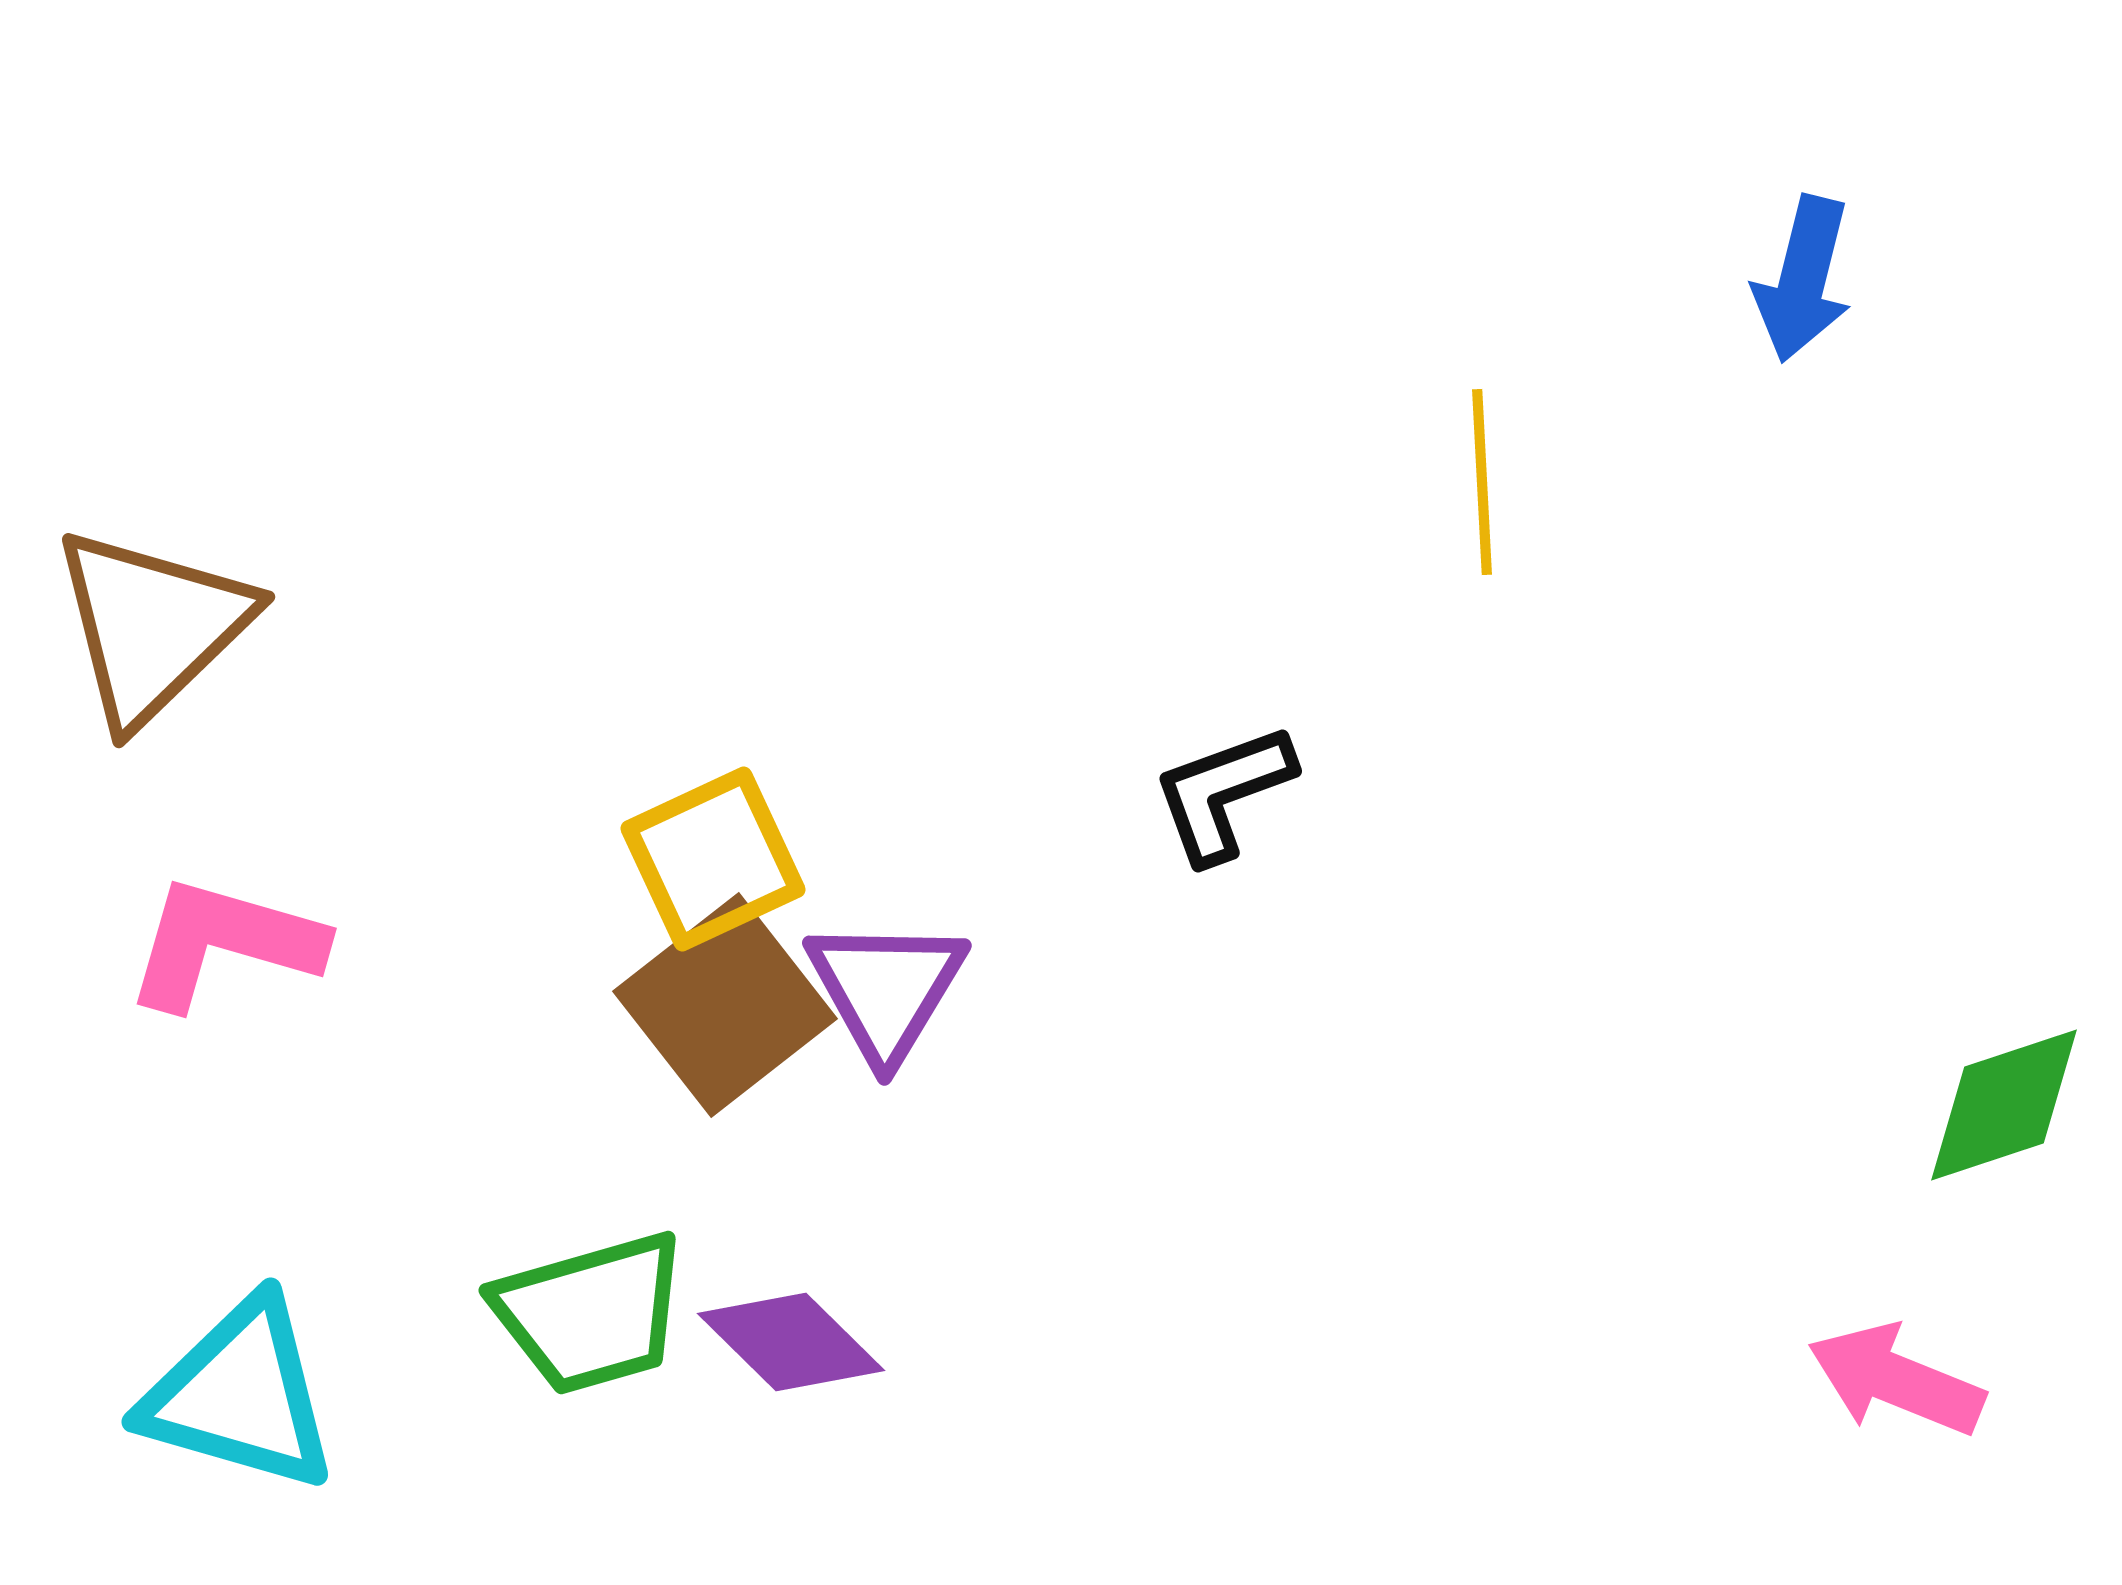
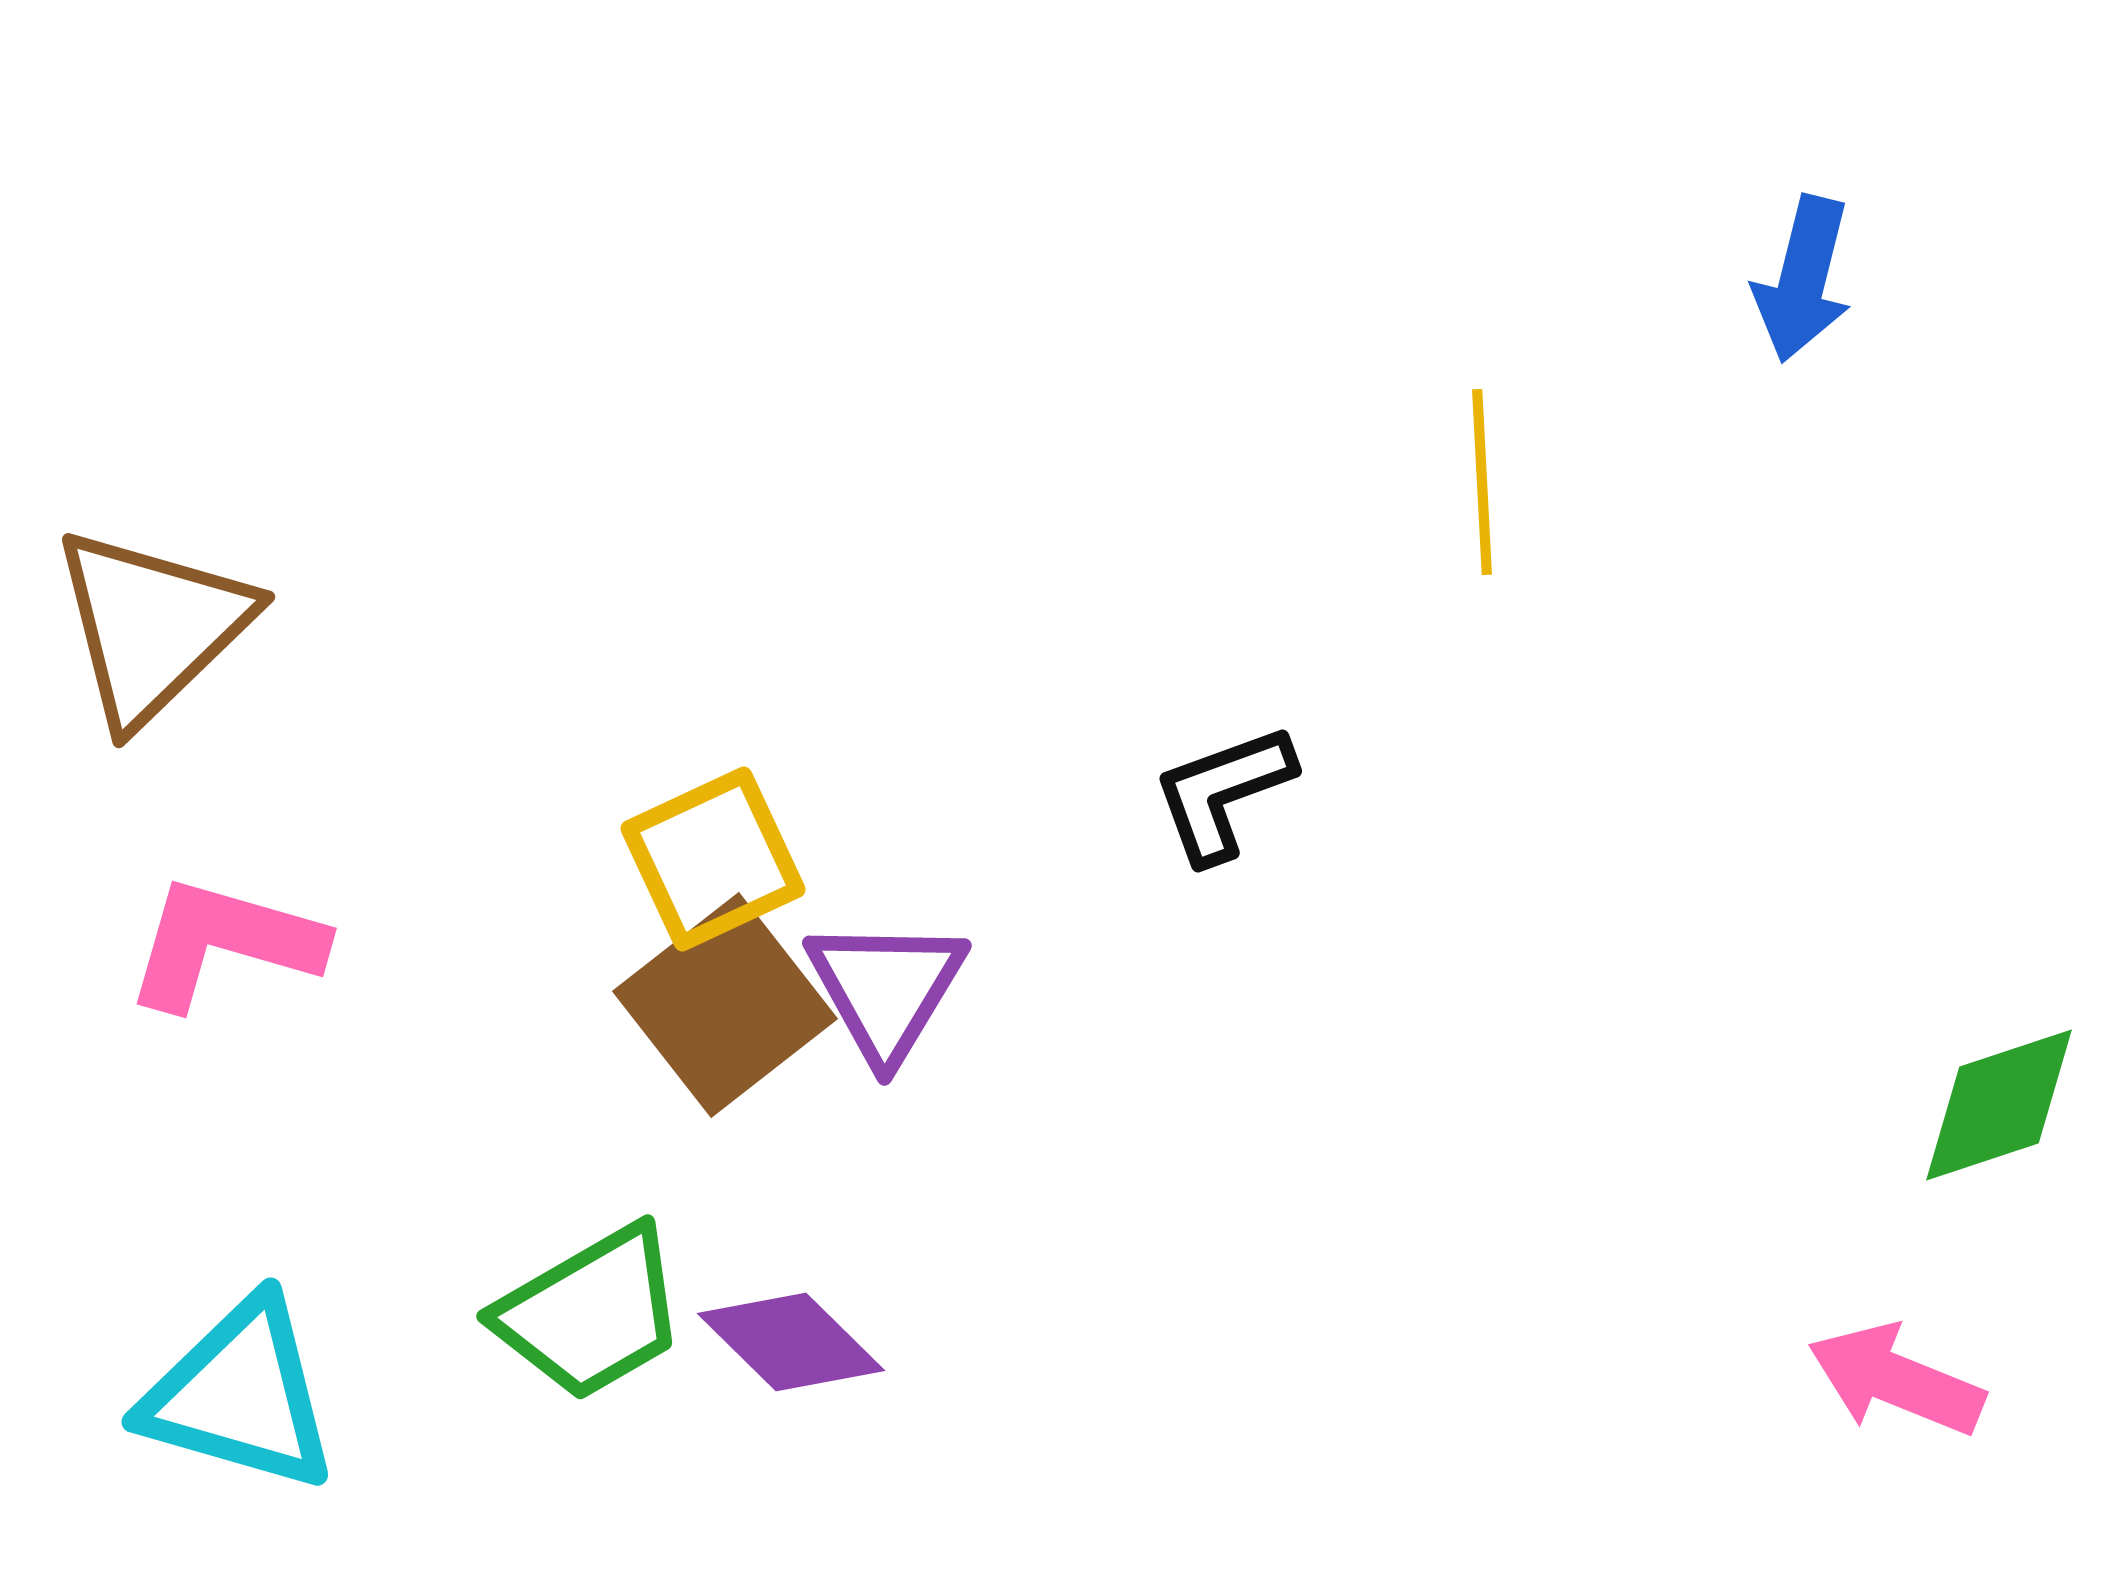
green diamond: moved 5 px left
green trapezoid: rotated 14 degrees counterclockwise
